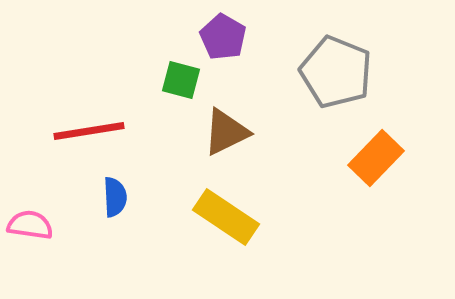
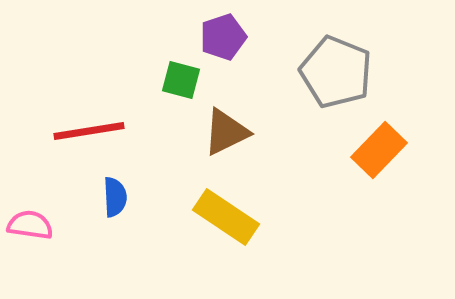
purple pentagon: rotated 24 degrees clockwise
orange rectangle: moved 3 px right, 8 px up
